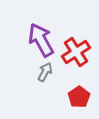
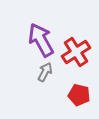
red pentagon: moved 2 px up; rotated 25 degrees counterclockwise
